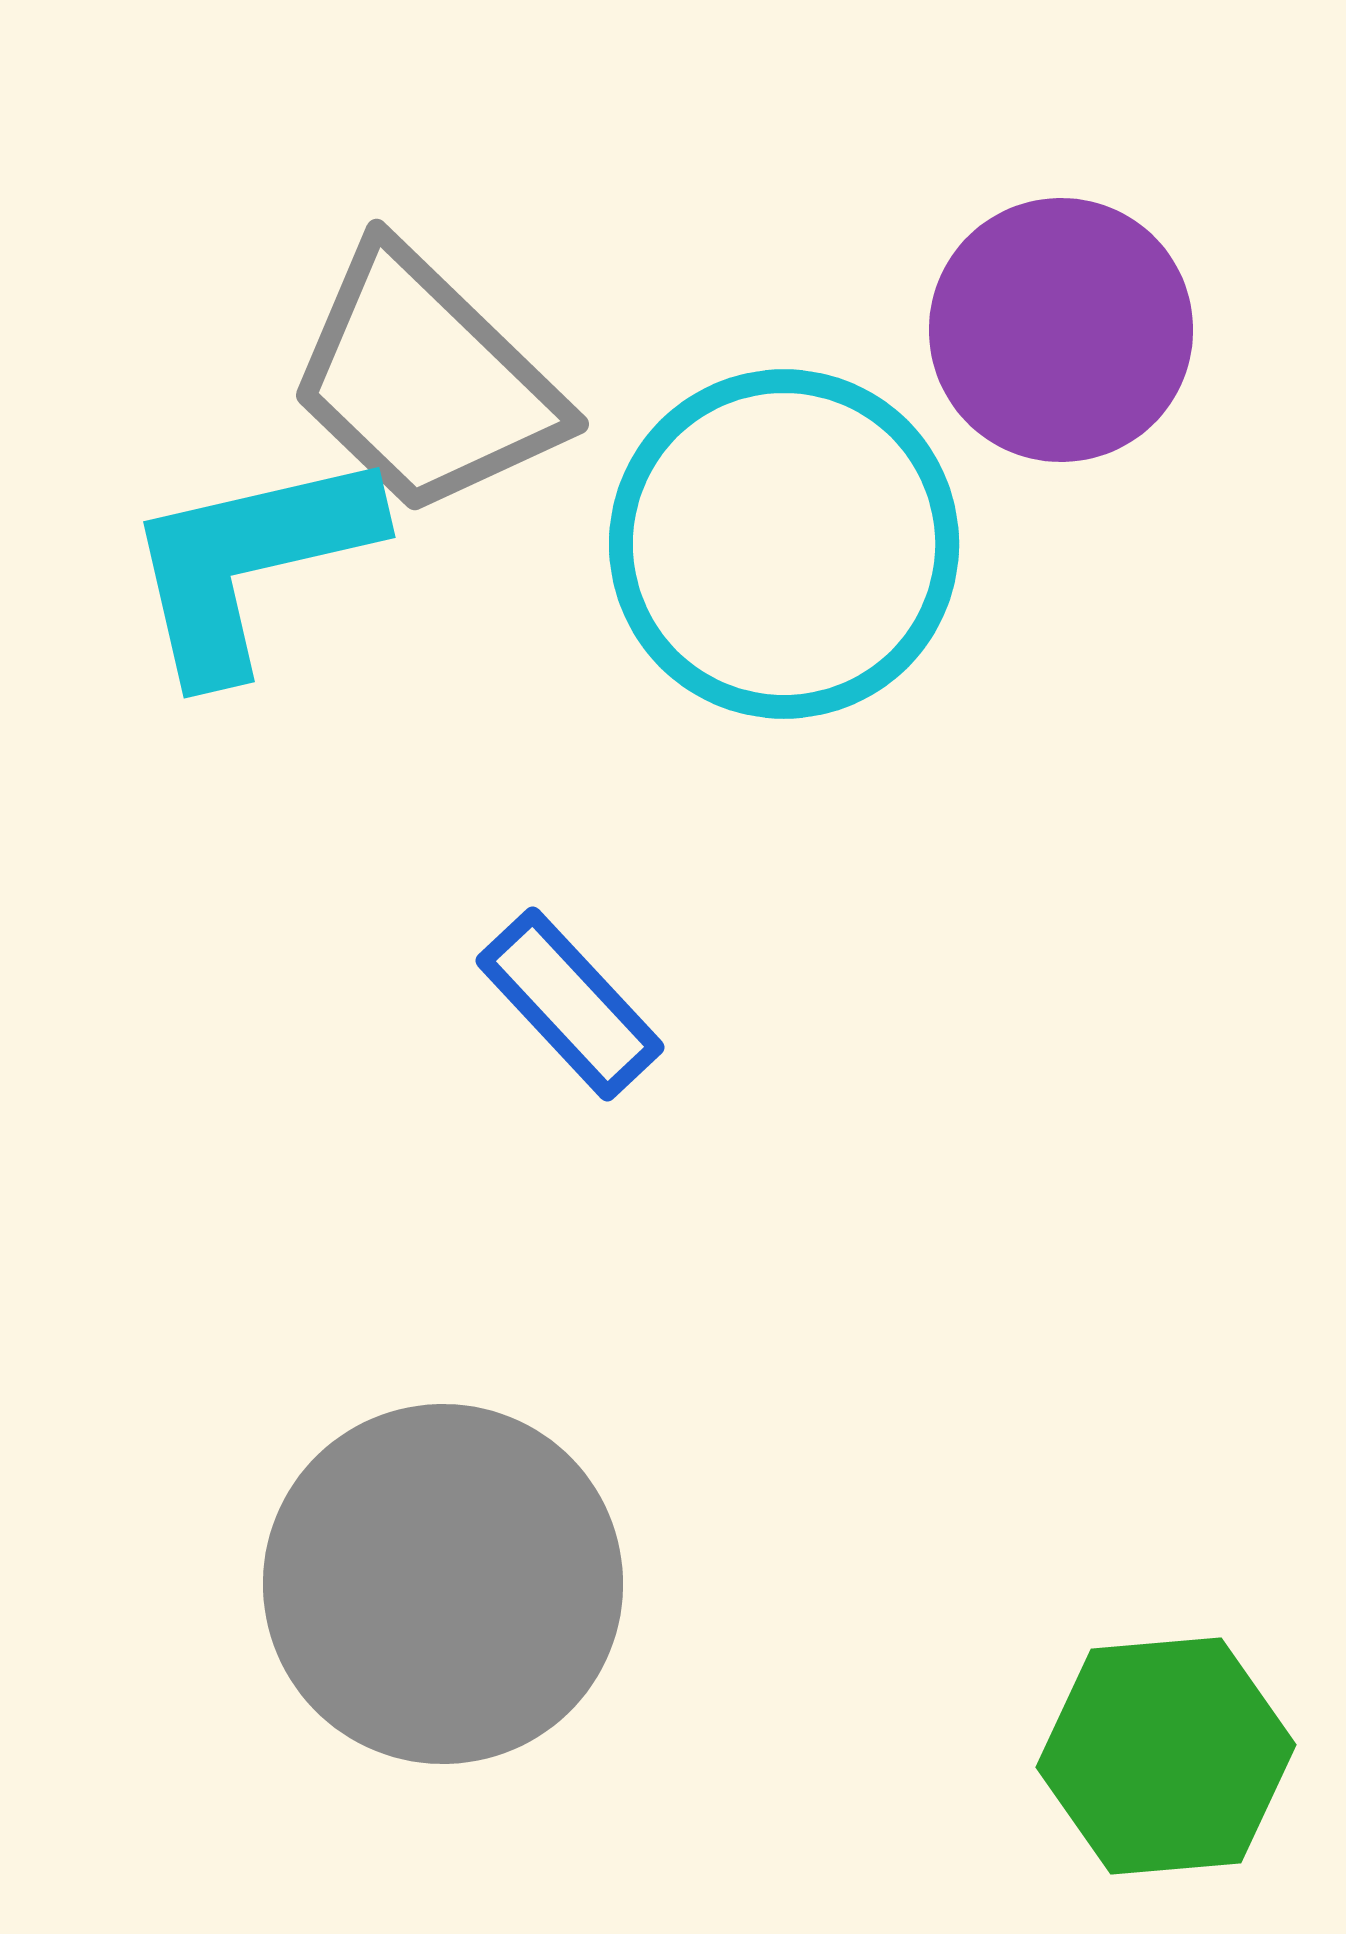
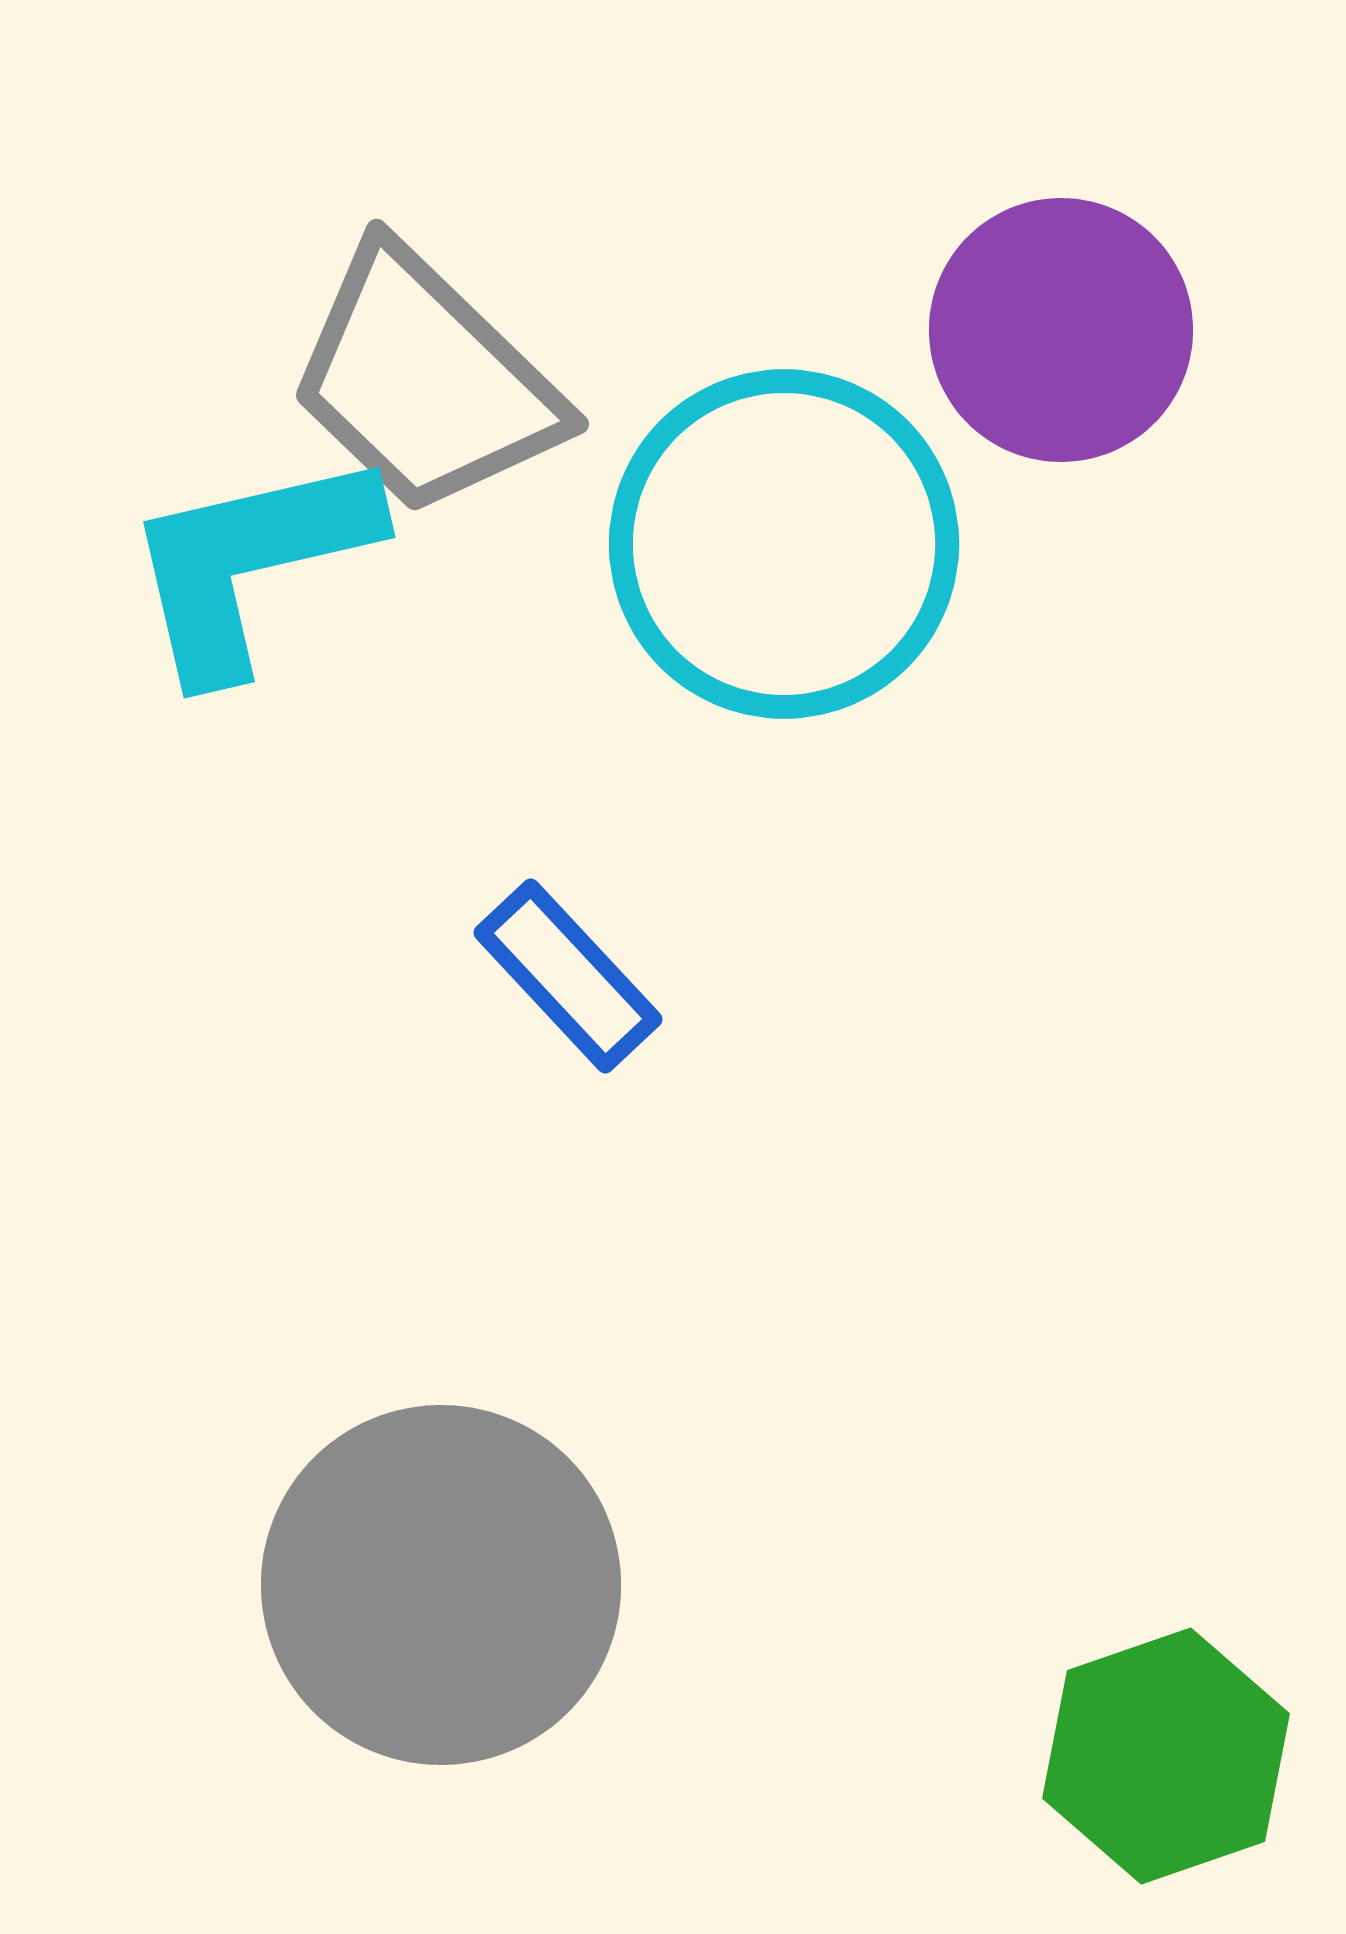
blue rectangle: moved 2 px left, 28 px up
gray circle: moved 2 px left, 1 px down
green hexagon: rotated 14 degrees counterclockwise
